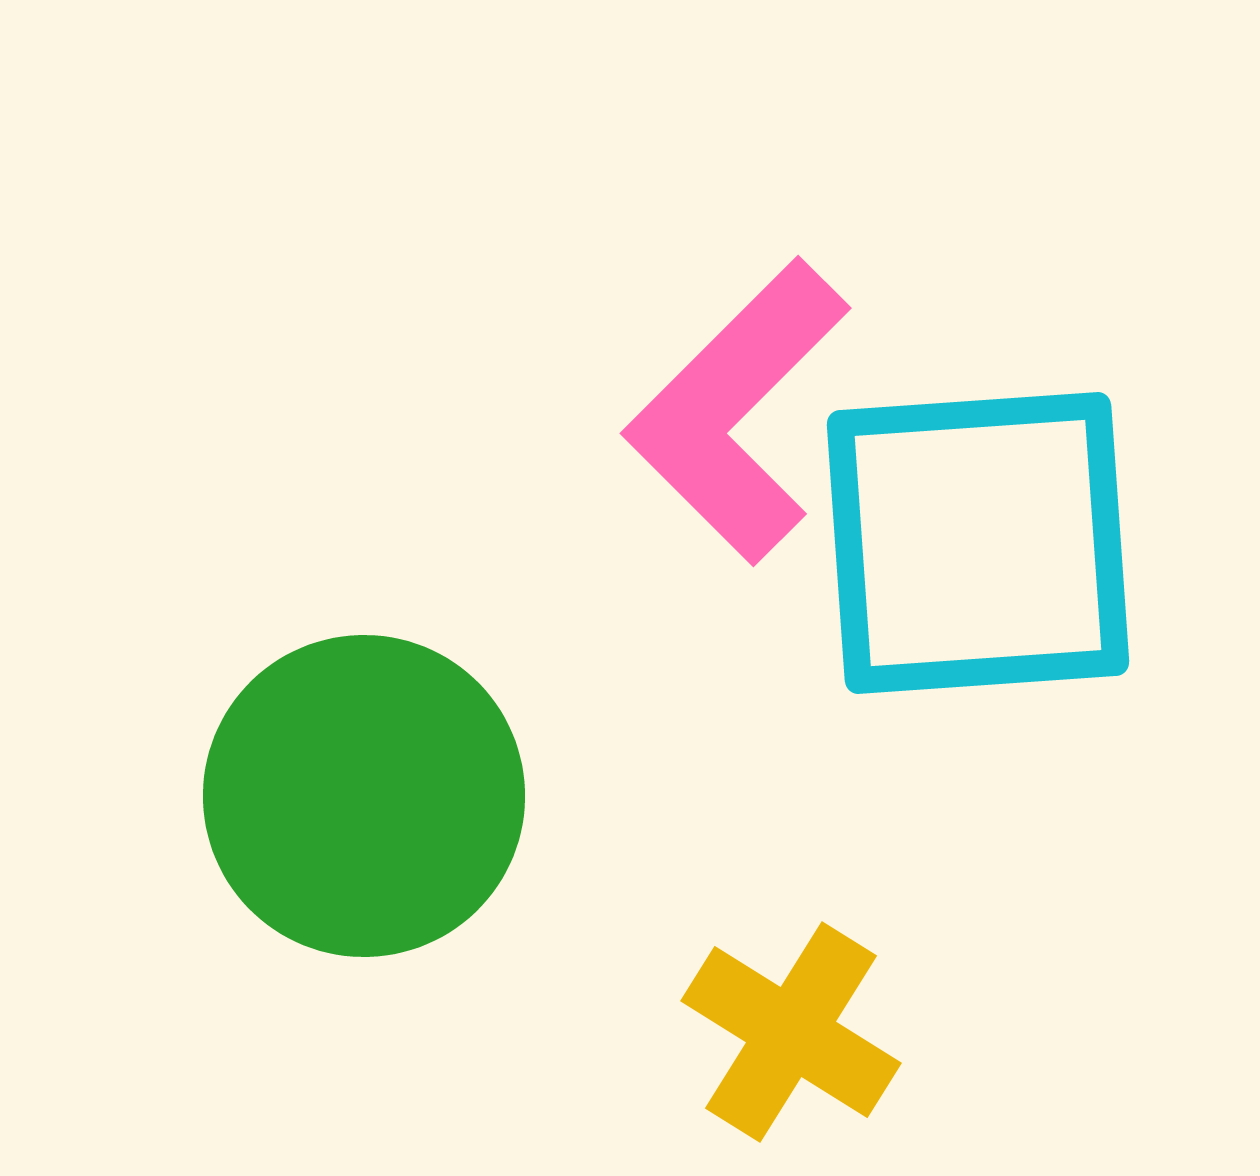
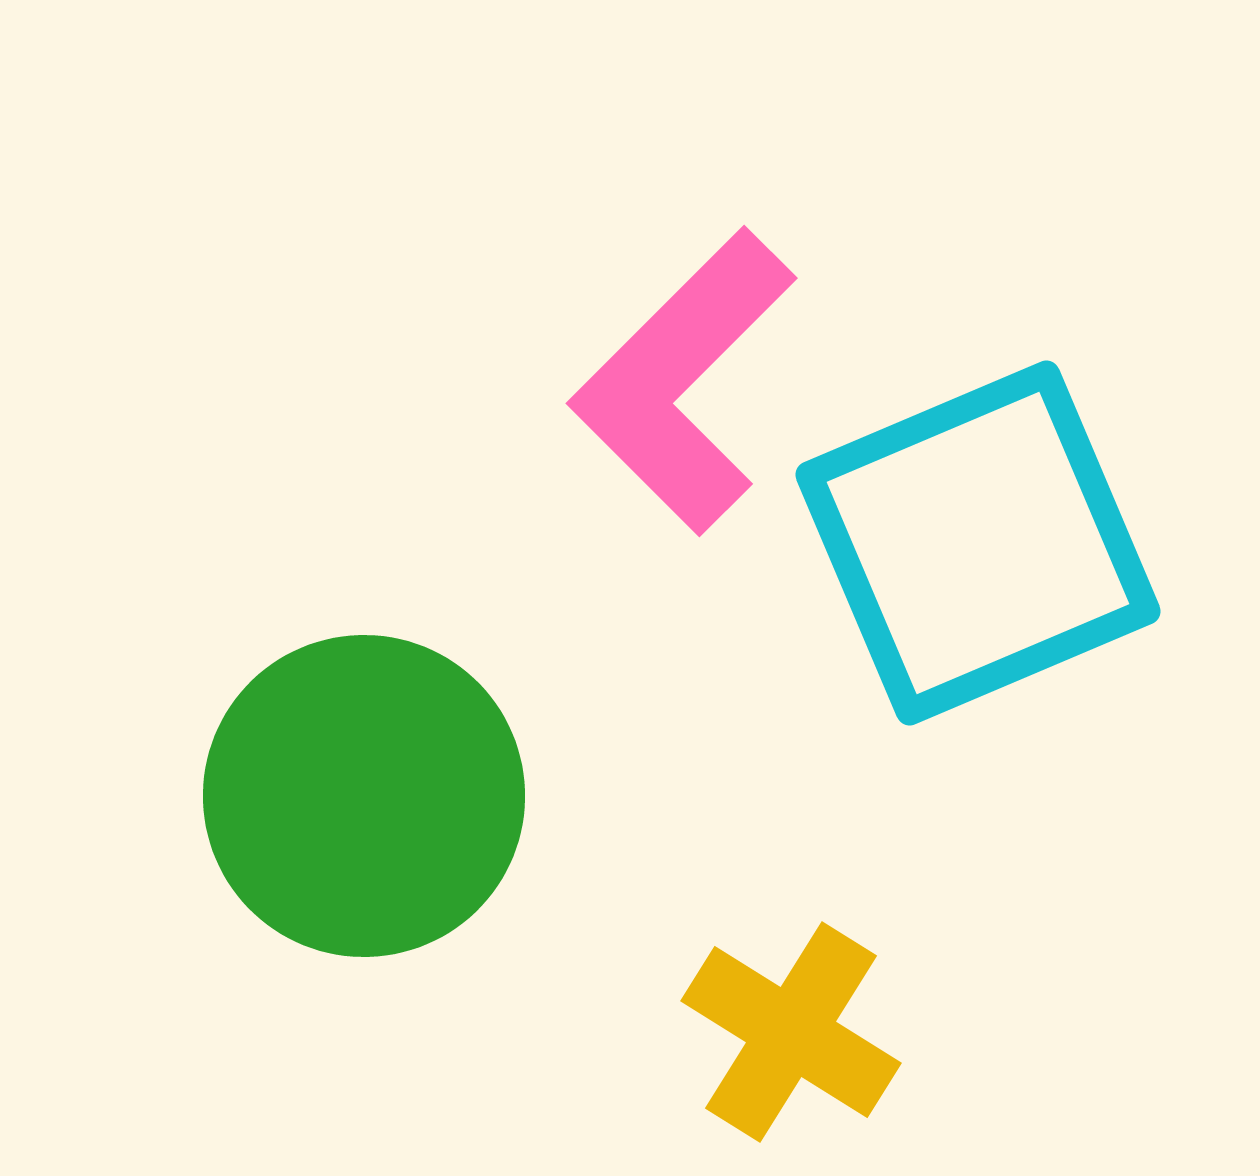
pink L-shape: moved 54 px left, 30 px up
cyan square: rotated 19 degrees counterclockwise
